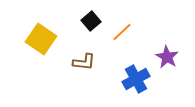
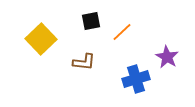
black square: rotated 30 degrees clockwise
yellow square: rotated 12 degrees clockwise
blue cross: rotated 12 degrees clockwise
